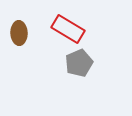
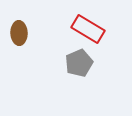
red rectangle: moved 20 px right
